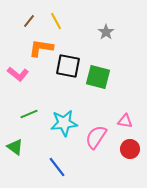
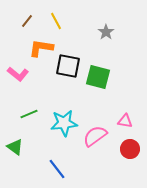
brown line: moved 2 px left
pink semicircle: moved 1 px left, 1 px up; rotated 20 degrees clockwise
blue line: moved 2 px down
